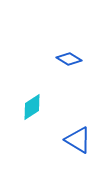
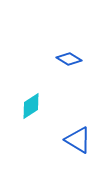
cyan diamond: moved 1 px left, 1 px up
